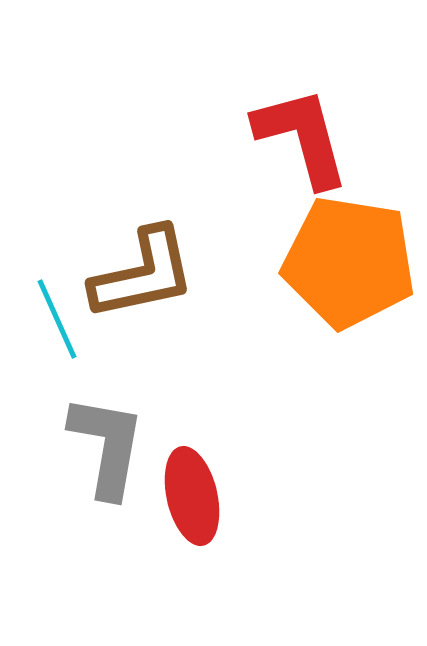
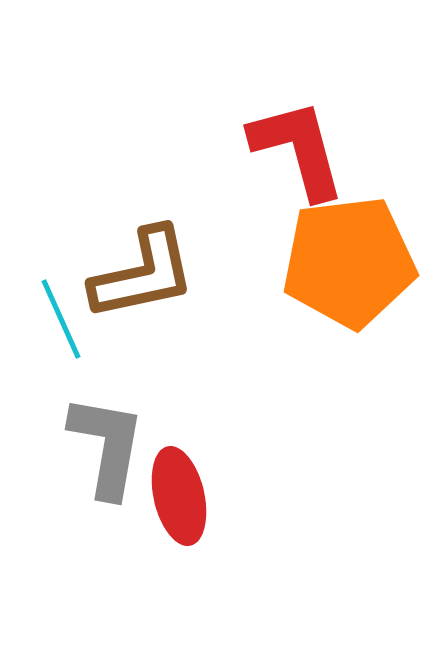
red L-shape: moved 4 px left, 12 px down
orange pentagon: rotated 16 degrees counterclockwise
cyan line: moved 4 px right
red ellipse: moved 13 px left
